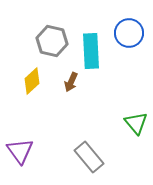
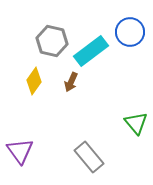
blue circle: moved 1 px right, 1 px up
cyan rectangle: rotated 56 degrees clockwise
yellow diamond: moved 2 px right; rotated 12 degrees counterclockwise
